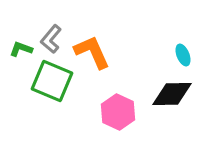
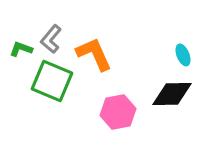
orange L-shape: moved 2 px right, 2 px down
pink hexagon: rotated 24 degrees clockwise
